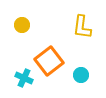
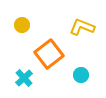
yellow L-shape: rotated 105 degrees clockwise
orange square: moved 7 px up
cyan cross: rotated 24 degrees clockwise
